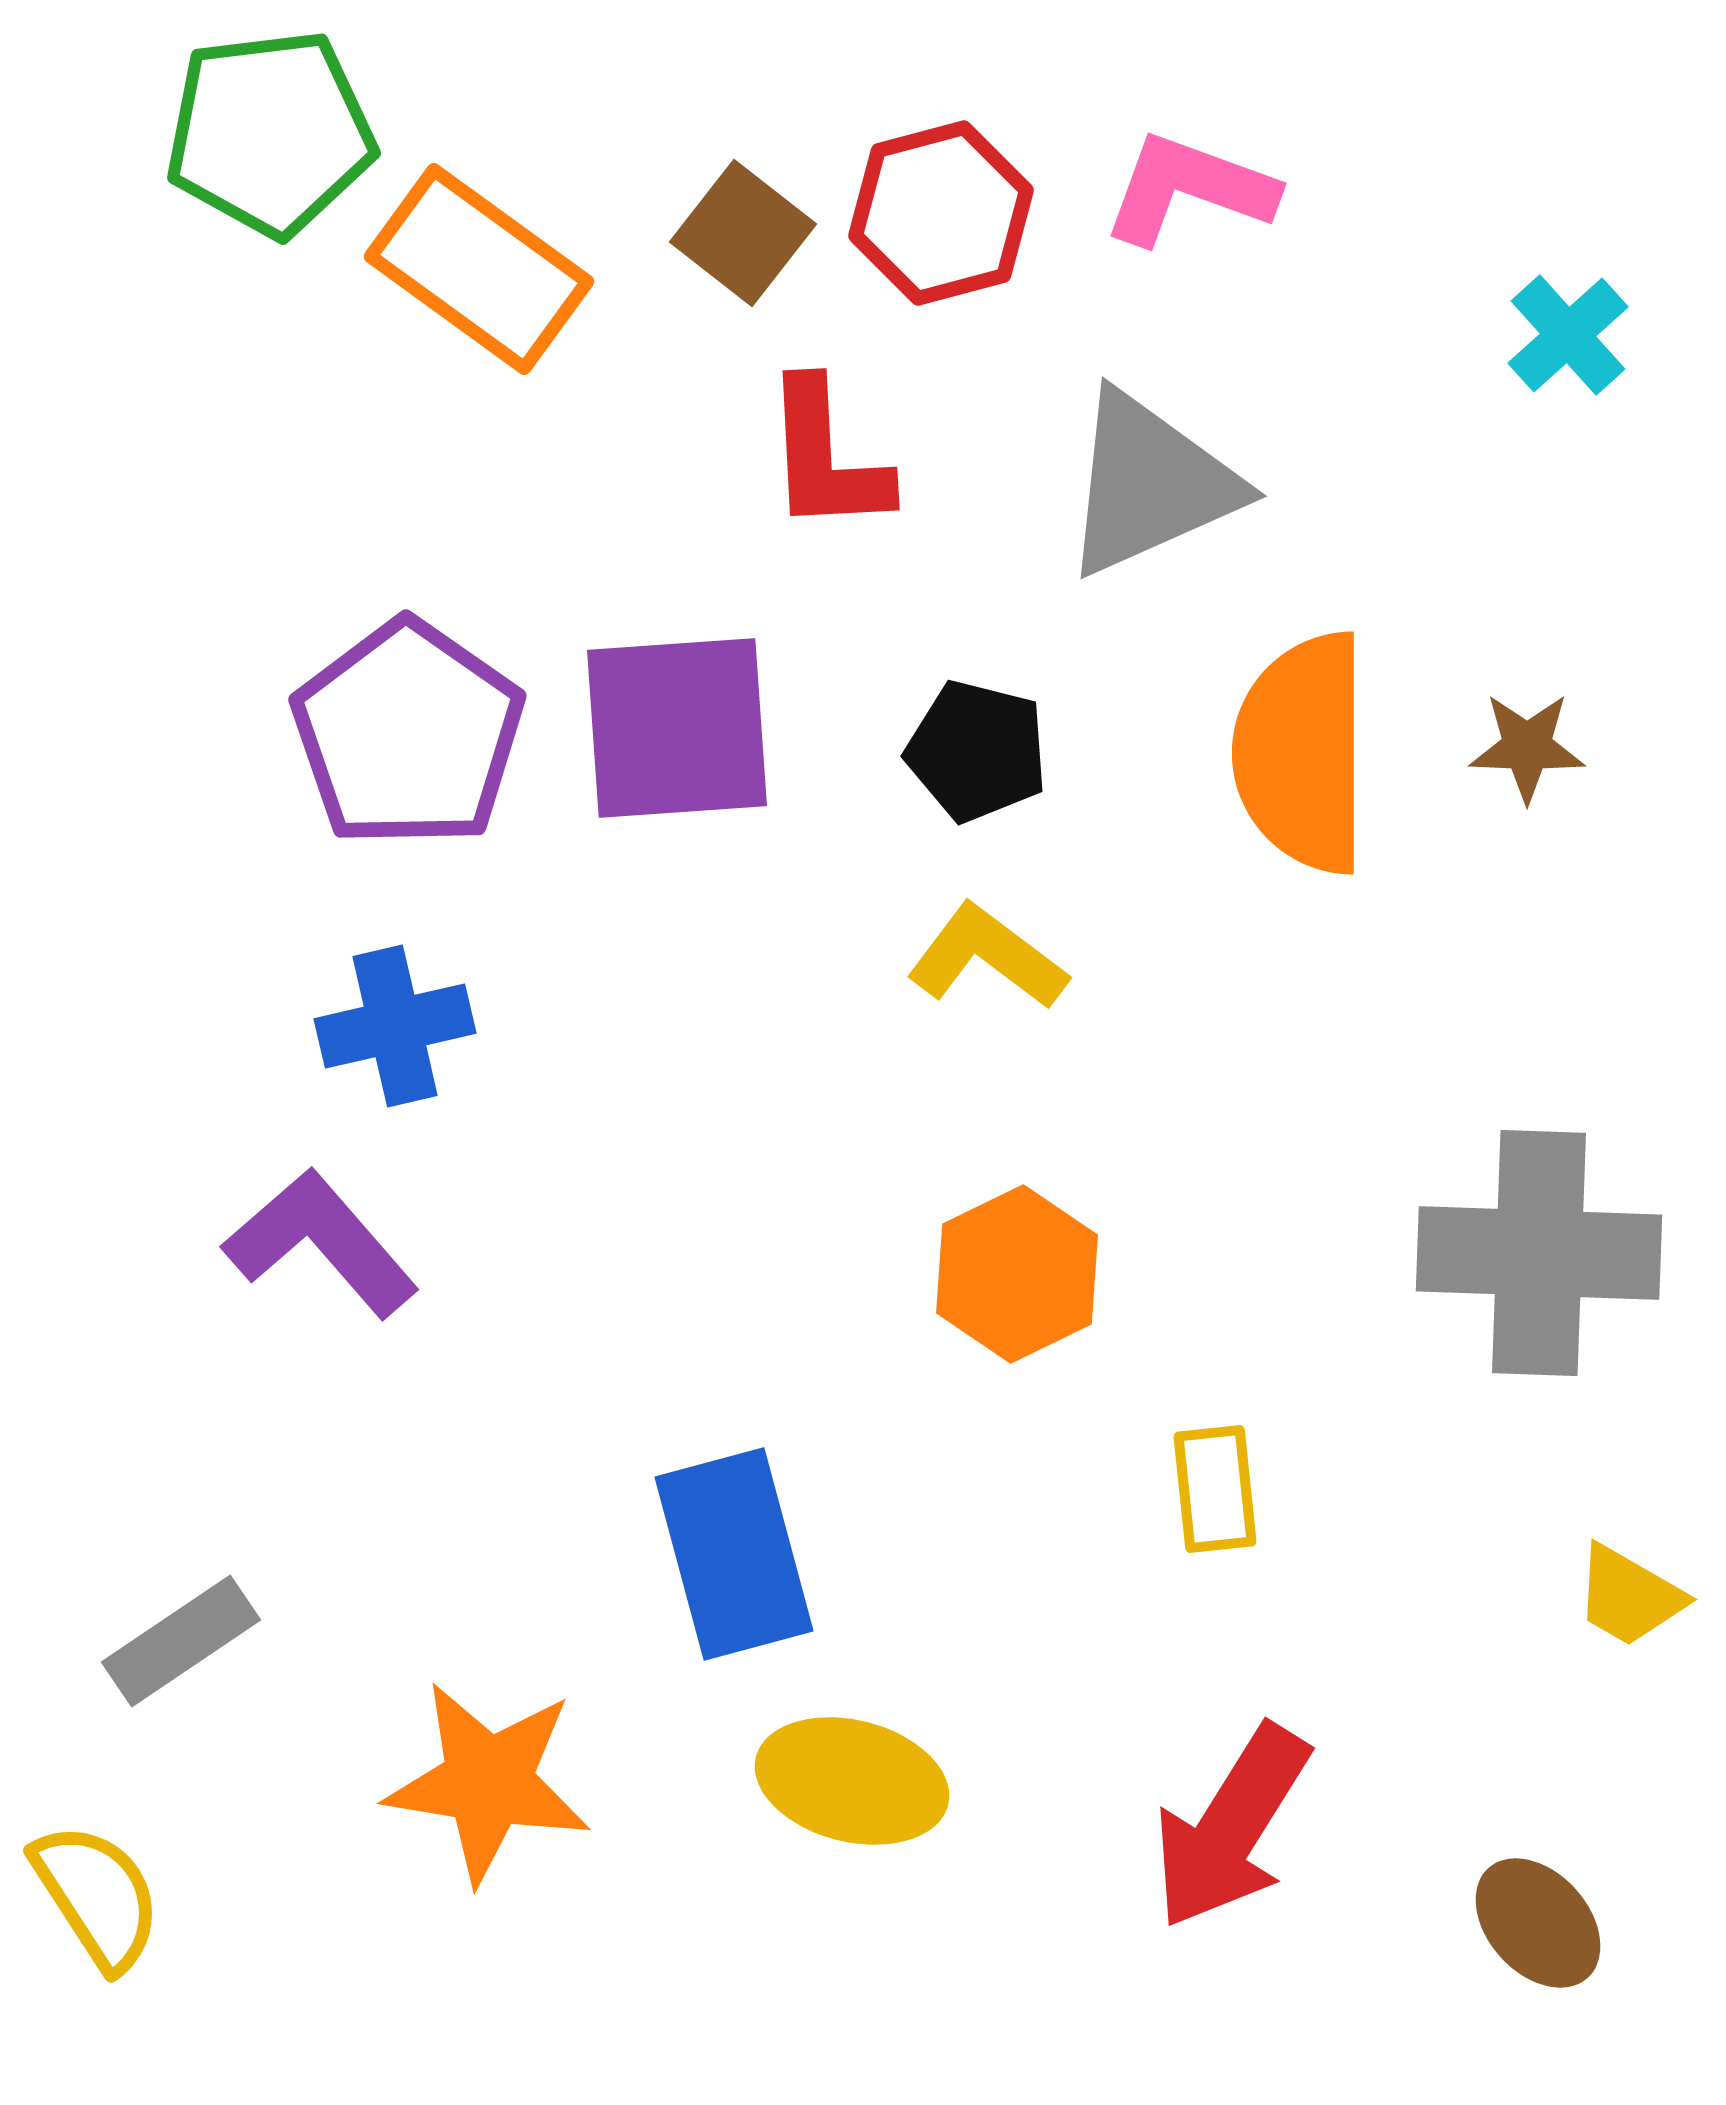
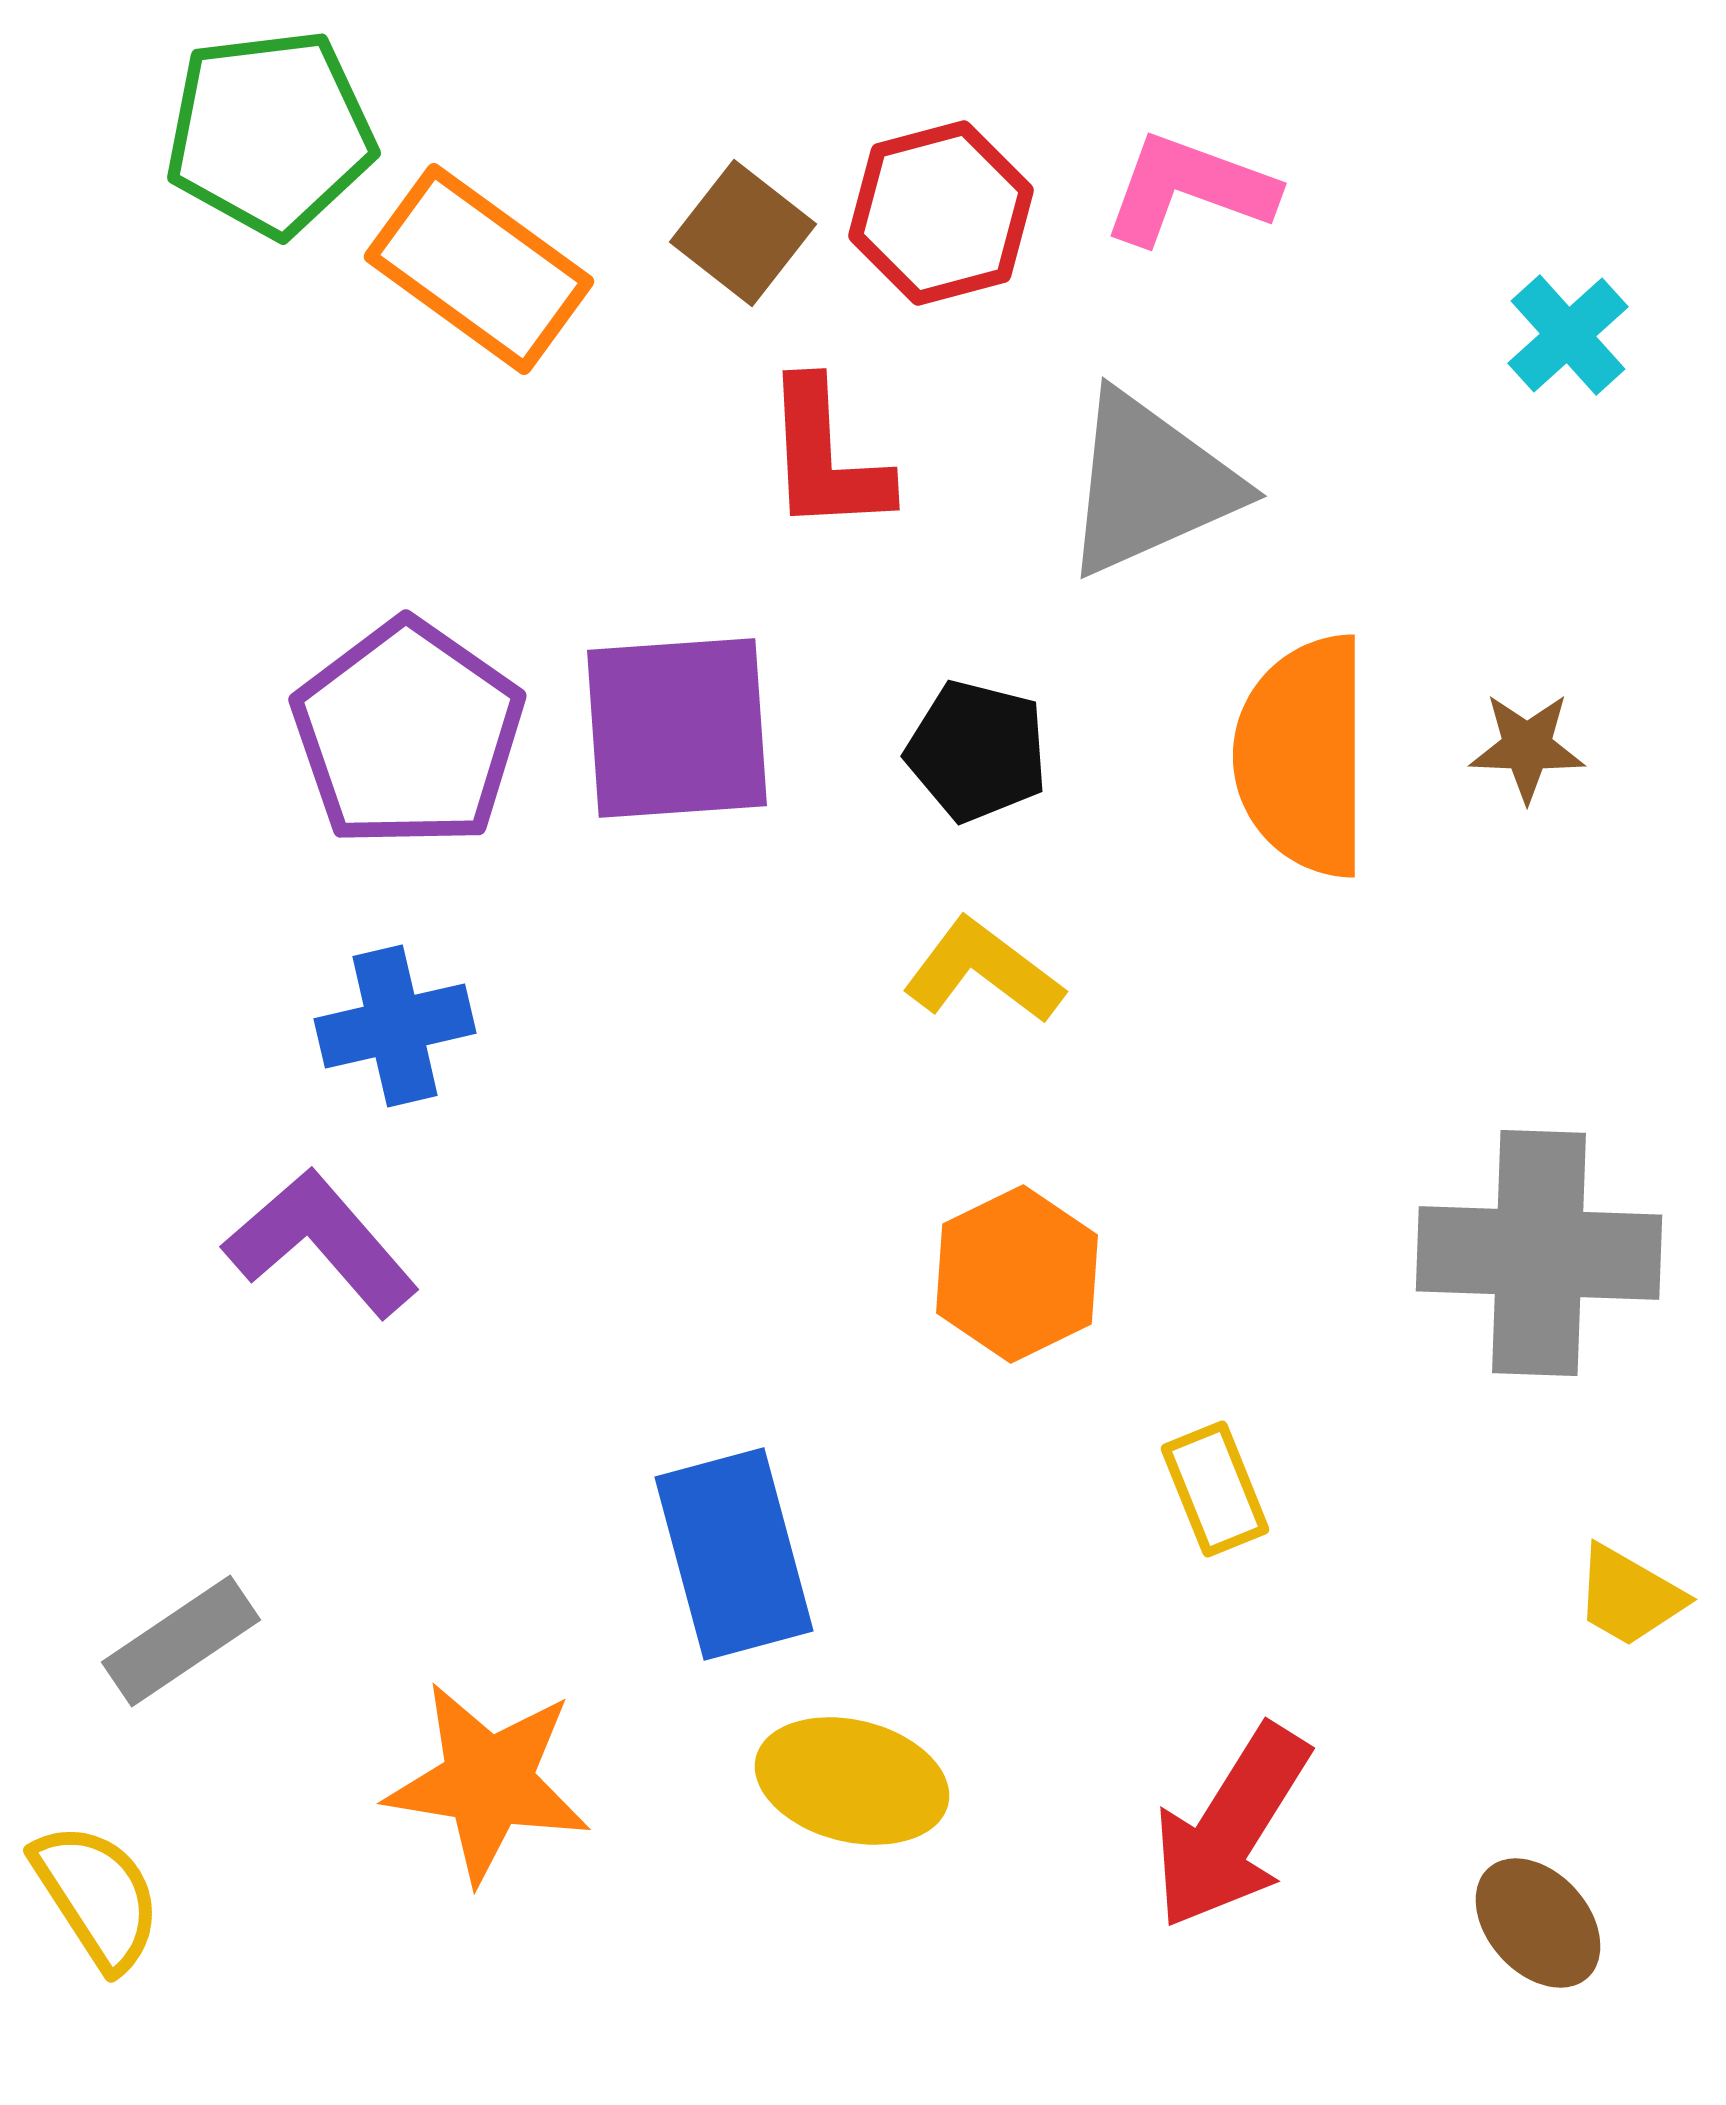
orange semicircle: moved 1 px right, 3 px down
yellow L-shape: moved 4 px left, 14 px down
yellow rectangle: rotated 16 degrees counterclockwise
